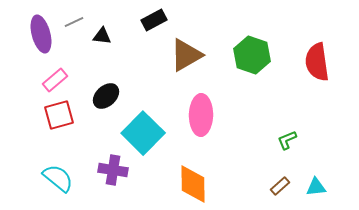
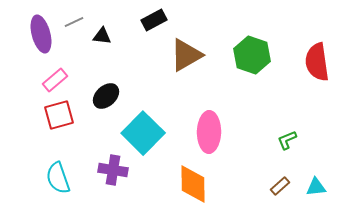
pink ellipse: moved 8 px right, 17 px down
cyan semicircle: rotated 148 degrees counterclockwise
